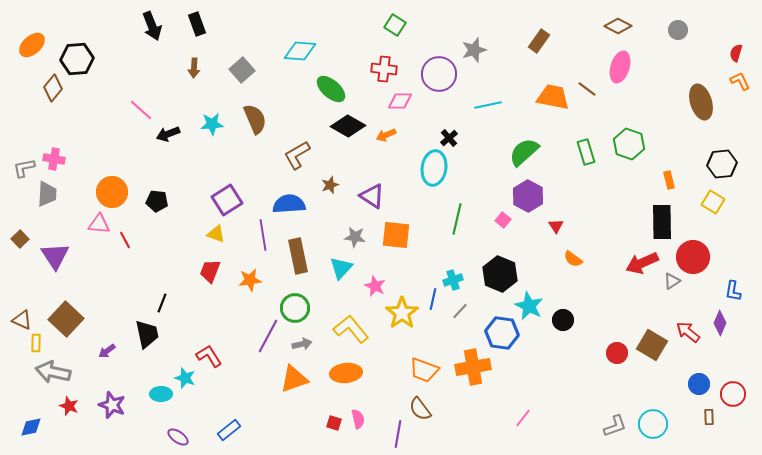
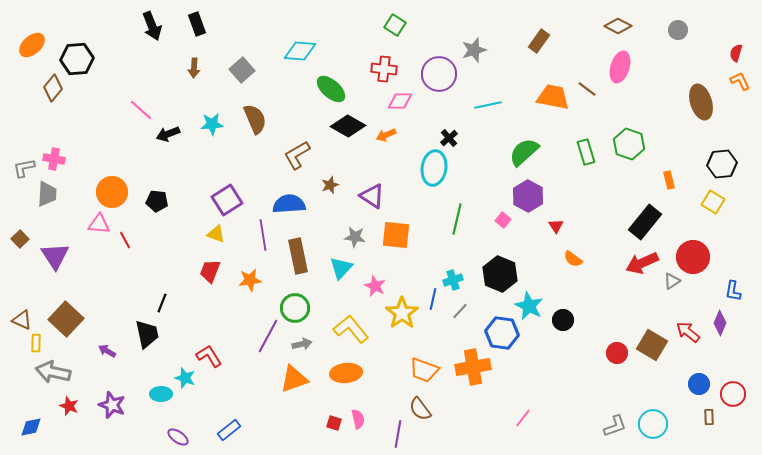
black rectangle at (662, 222): moved 17 px left; rotated 40 degrees clockwise
purple arrow at (107, 351): rotated 66 degrees clockwise
